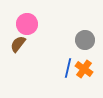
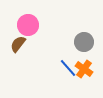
pink circle: moved 1 px right, 1 px down
gray circle: moved 1 px left, 2 px down
blue line: rotated 54 degrees counterclockwise
